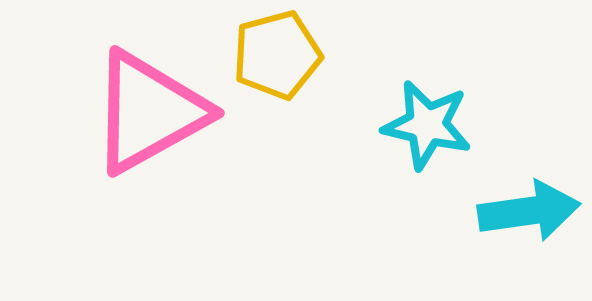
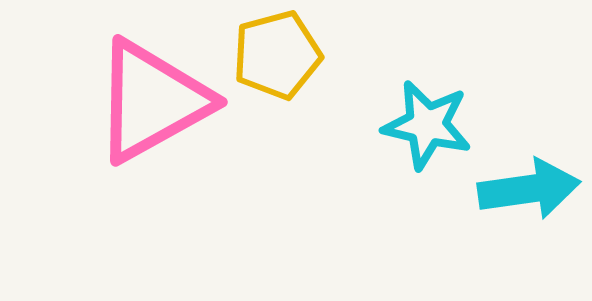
pink triangle: moved 3 px right, 11 px up
cyan arrow: moved 22 px up
